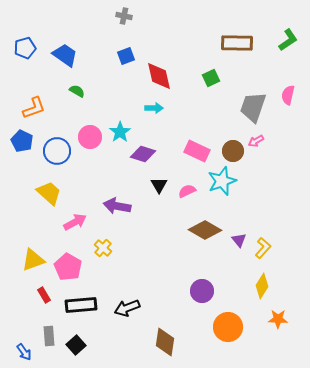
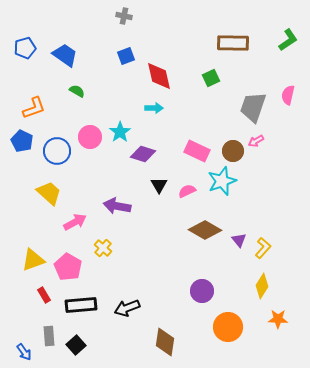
brown rectangle at (237, 43): moved 4 px left
